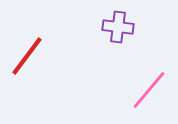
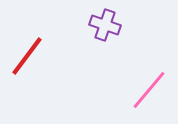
purple cross: moved 13 px left, 2 px up; rotated 12 degrees clockwise
